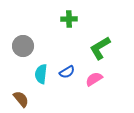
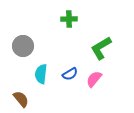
green L-shape: moved 1 px right
blue semicircle: moved 3 px right, 2 px down
pink semicircle: rotated 18 degrees counterclockwise
